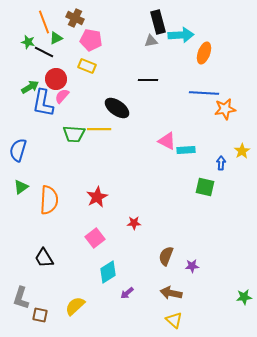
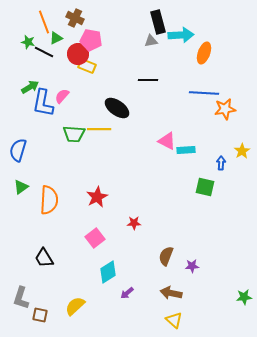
red circle at (56, 79): moved 22 px right, 25 px up
